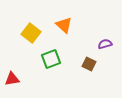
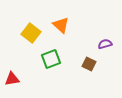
orange triangle: moved 3 px left
